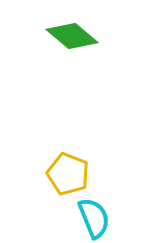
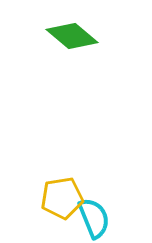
yellow pentagon: moved 6 px left, 24 px down; rotated 30 degrees counterclockwise
